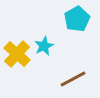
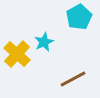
cyan pentagon: moved 2 px right, 2 px up
cyan star: moved 4 px up
